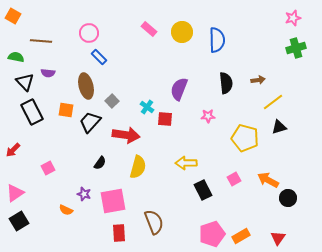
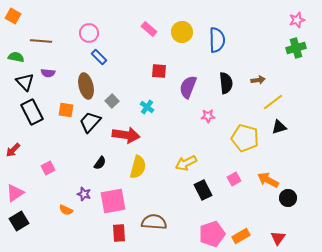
pink star at (293, 18): moved 4 px right, 2 px down
purple semicircle at (179, 89): moved 9 px right, 2 px up
red square at (165, 119): moved 6 px left, 48 px up
yellow arrow at (186, 163): rotated 25 degrees counterclockwise
brown semicircle at (154, 222): rotated 65 degrees counterclockwise
